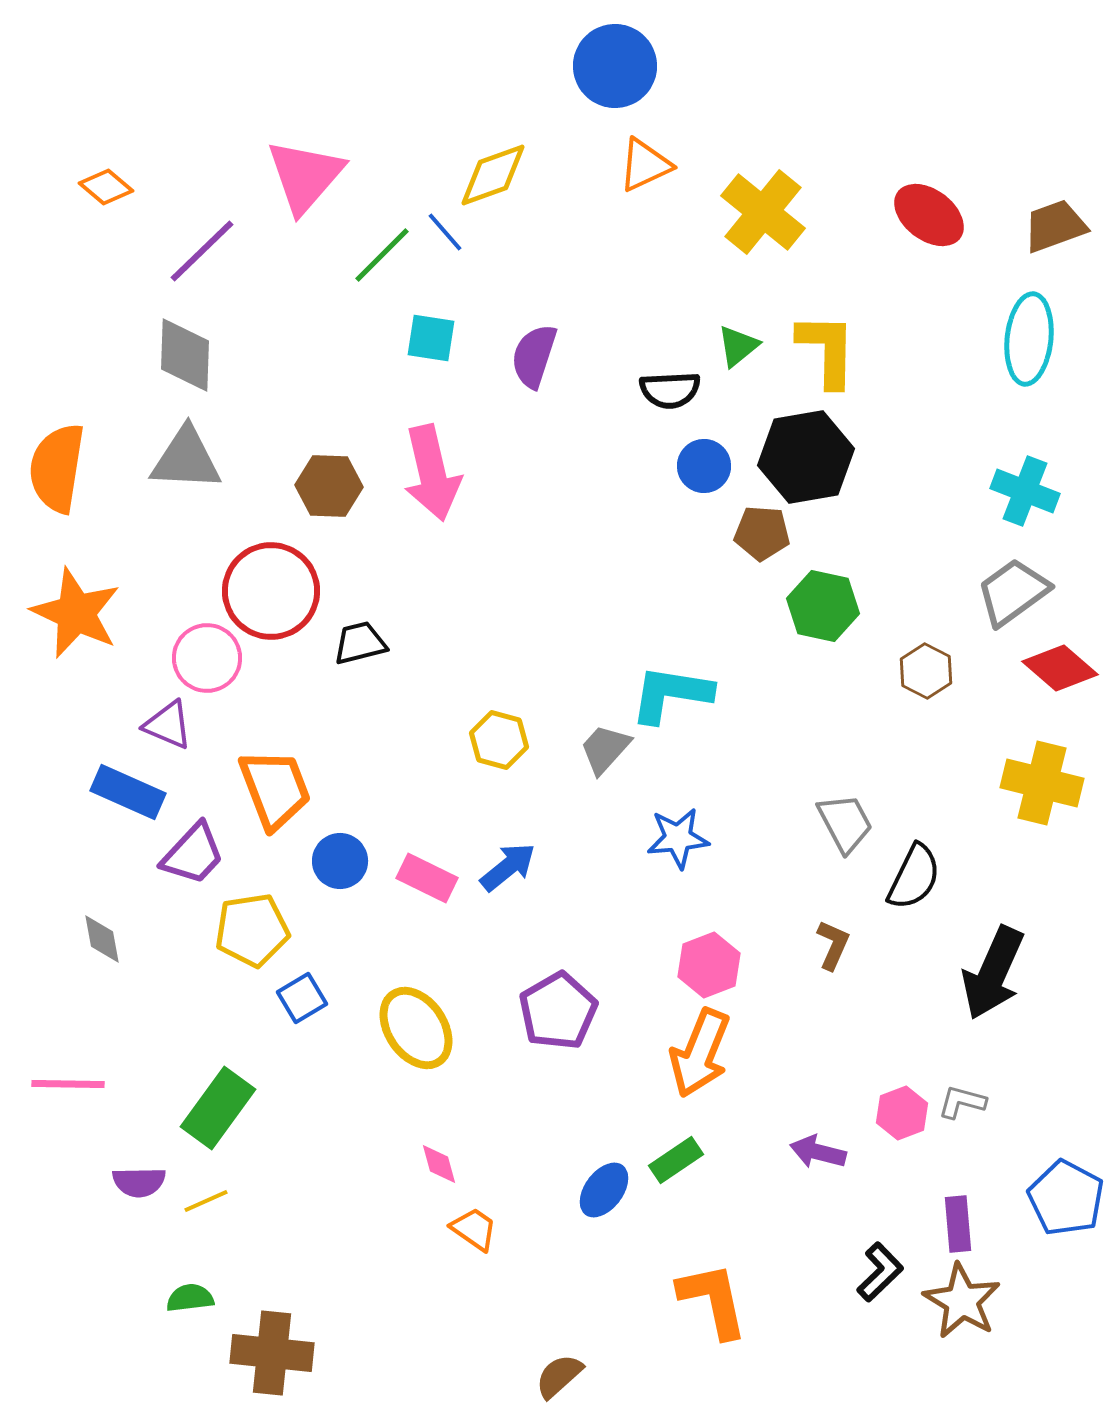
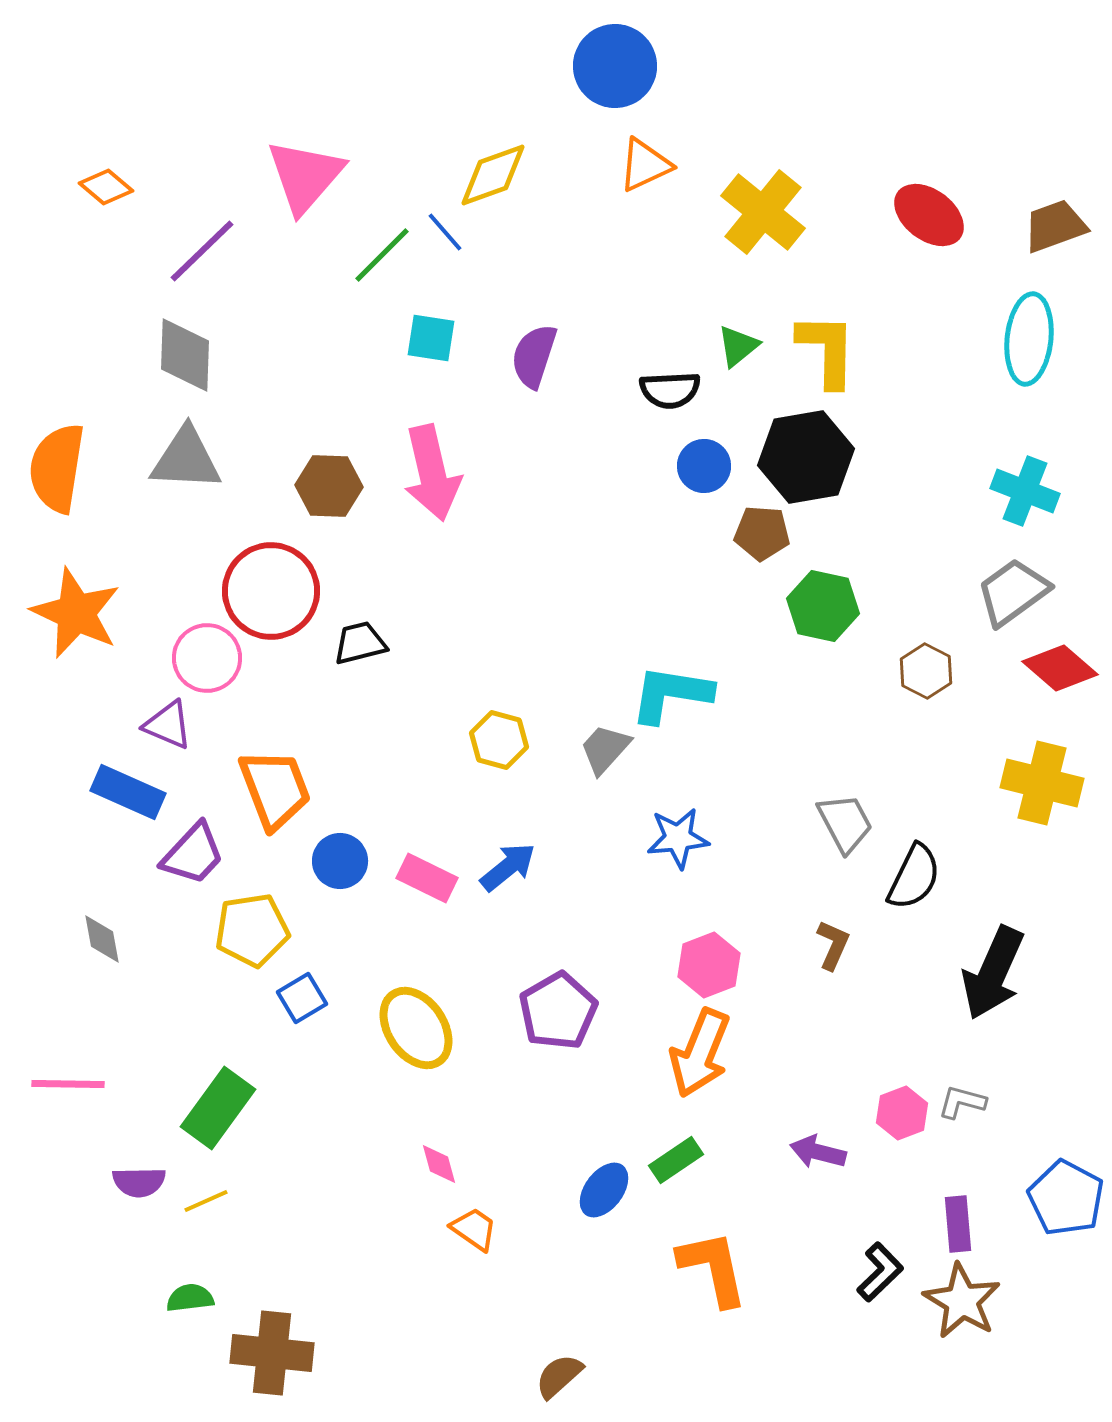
orange L-shape at (713, 1300): moved 32 px up
